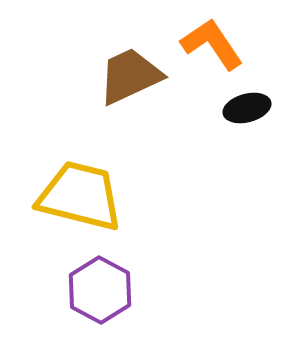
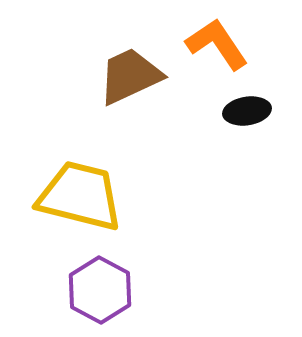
orange L-shape: moved 5 px right
black ellipse: moved 3 px down; rotated 6 degrees clockwise
